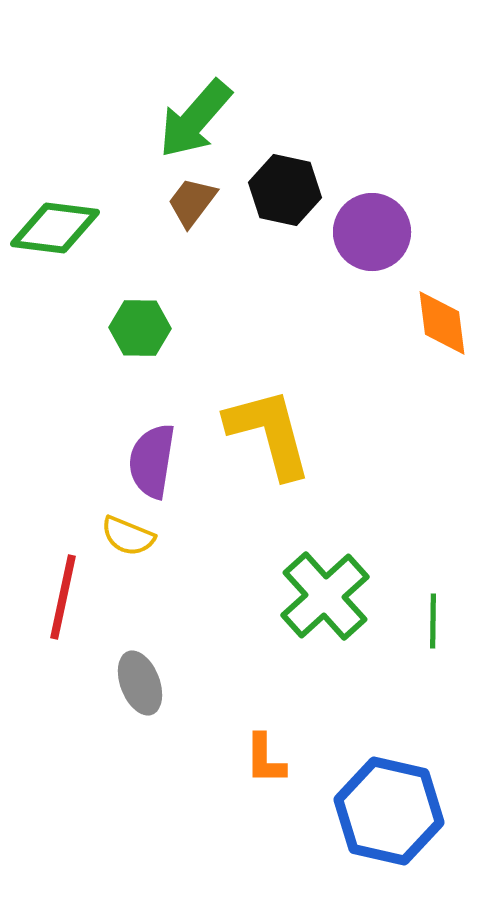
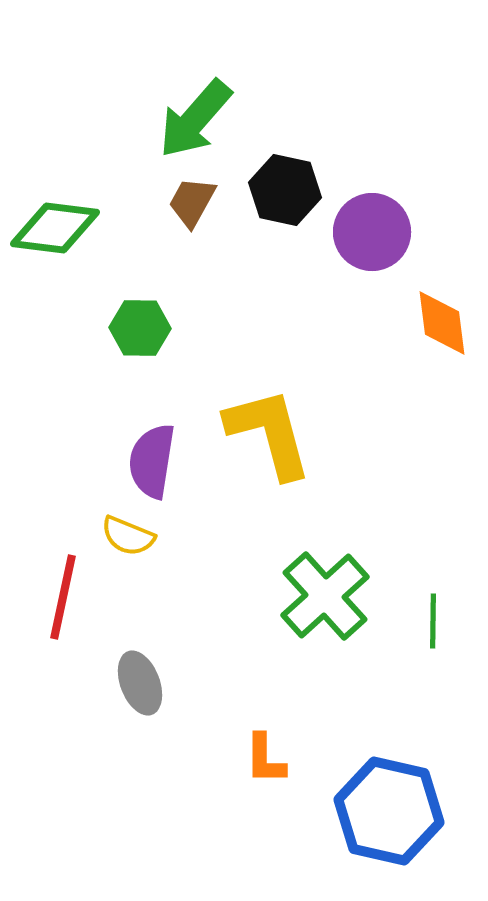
brown trapezoid: rotated 8 degrees counterclockwise
